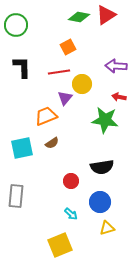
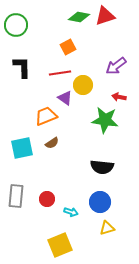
red triangle: moved 1 px left, 1 px down; rotated 15 degrees clockwise
purple arrow: rotated 40 degrees counterclockwise
red line: moved 1 px right, 1 px down
yellow circle: moved 1 px right, 1 px down
purple triangle: rotated 35 degrees counterclockwise
black semicircle: rotated 15 degrees clockwise
red circle: moved 24 px left, 18 px down
cyan arrow: moved 2 px up; rotated 24 degrees counterclockwise
